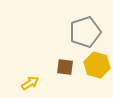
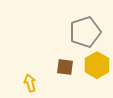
yellow hexagon: rotated 15 degrees clockwise
yellow arrow: rotated 72 degrees counterclockwise
